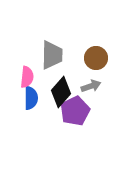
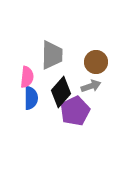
brown circle: moved 4 px down
